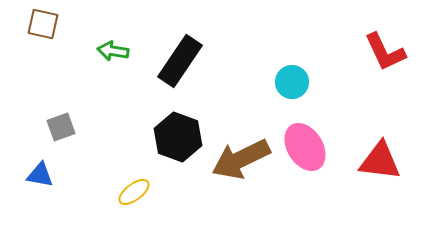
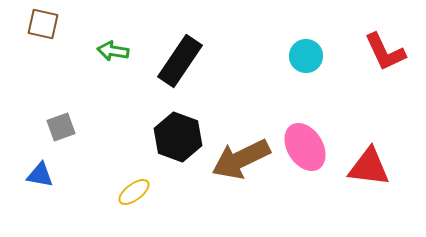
cyan circle: moved 14 px right, 26 px up
red triangle: moved 11 px left, 6 px down
